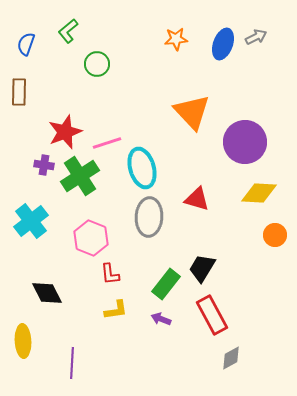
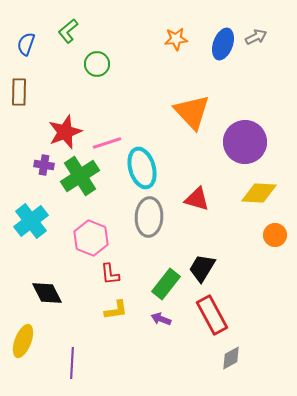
yellow ellipse: rotated 24 degrees clockwise
